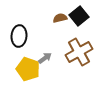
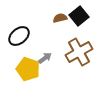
black ellipse: rotated 45 degrees clockwise
